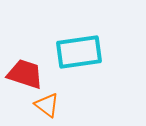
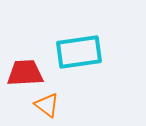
red trapezoid: moved 1 px up; rotated 21 degrees counterclockwise
